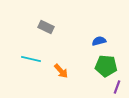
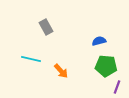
gray rectangle: rotated 35 degrees clockwise
